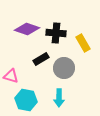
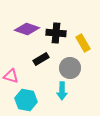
gray circle: moved 6 px right
cyan arrow: moved 3 px right, 7 px up
